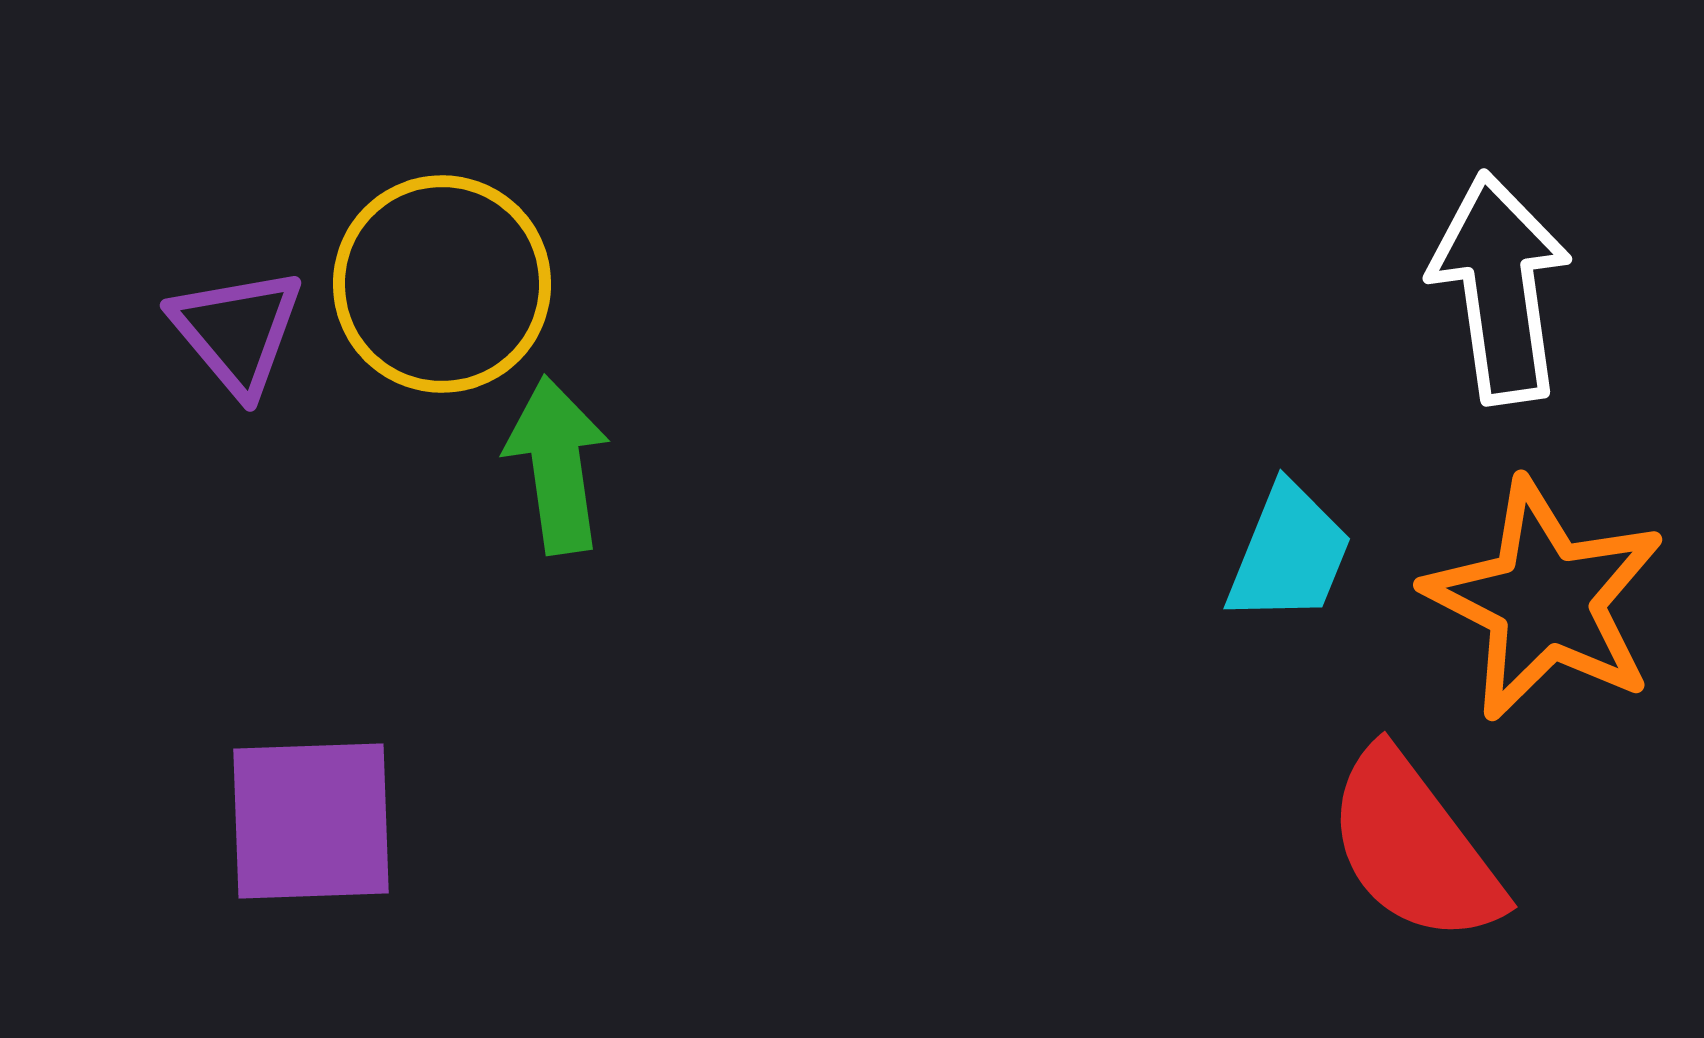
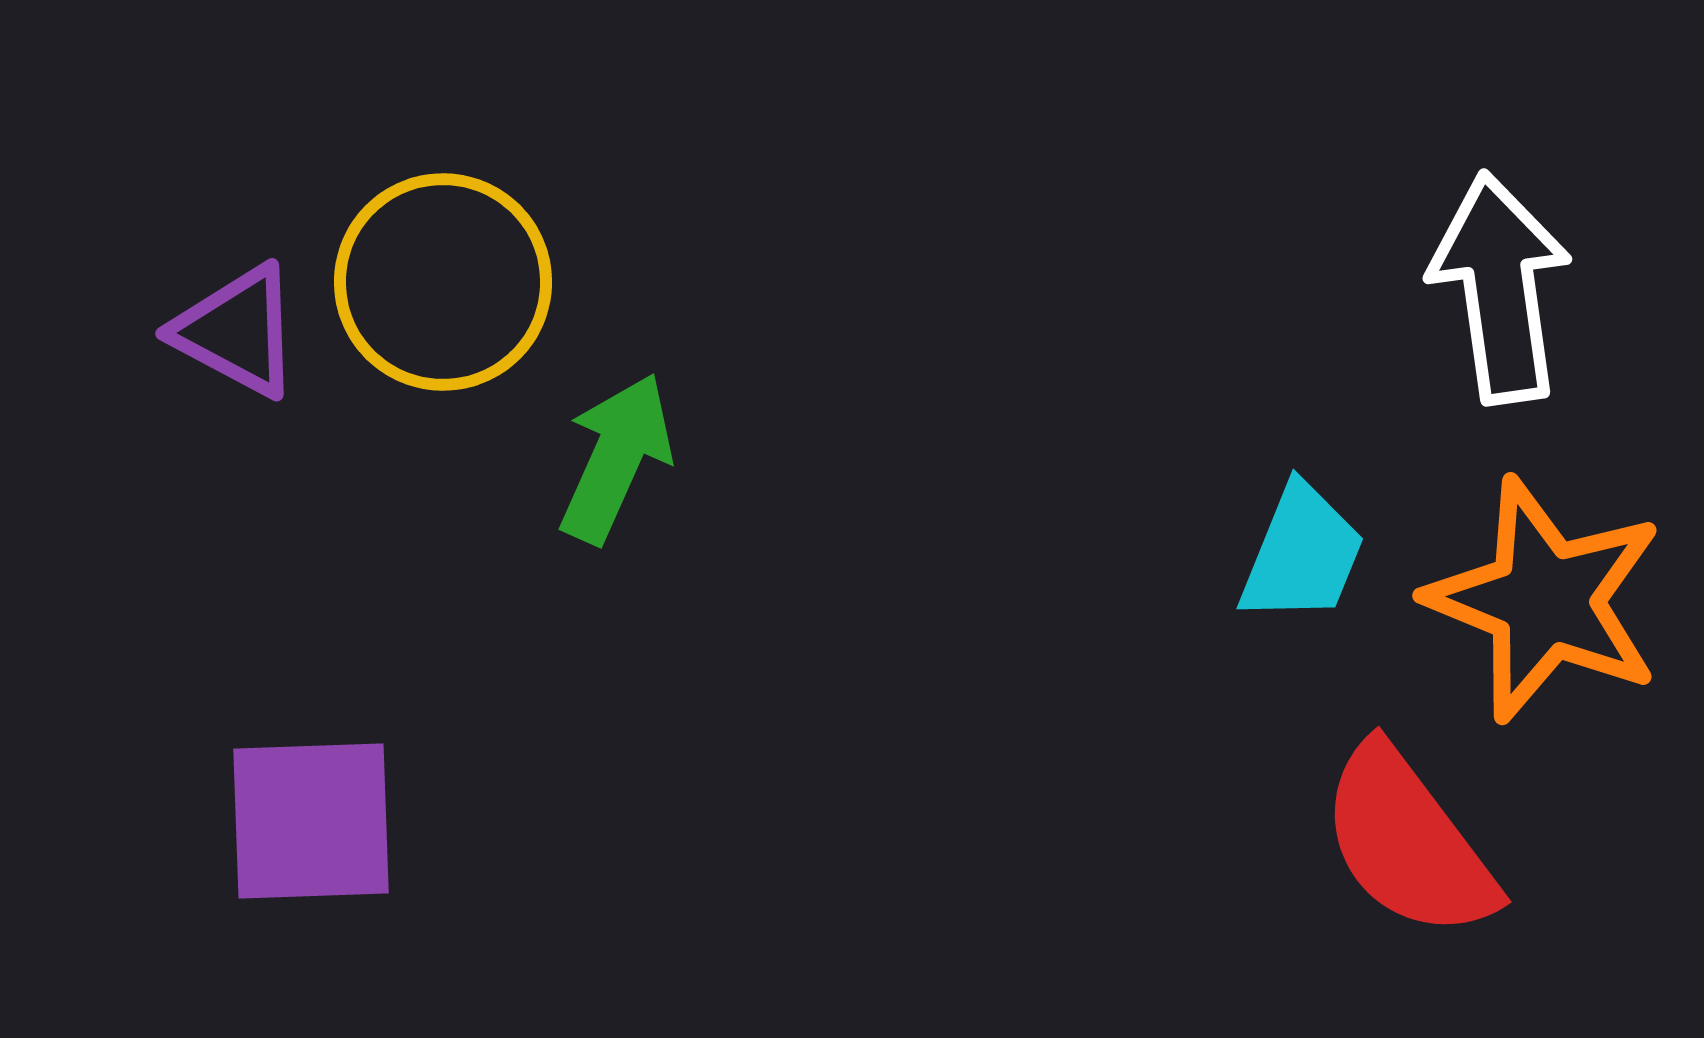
yellow circle: moved 1 px right, 2 px up
purple triangle: rotated 22 degrees counterclockwise
green arrow: moved 59 px right, 7 px up; rotated 32 degrees clockwise
cyan trapezoid: moved 13 px right
orange star: rotated 5 degrees counterclockwise
red semicircle: moved 6 px left, 5 px up
